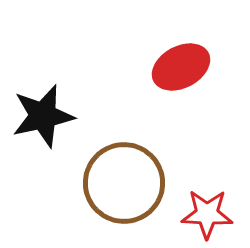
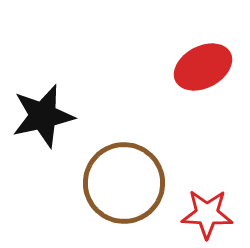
red ellipse: moved 22 px right
